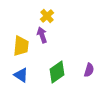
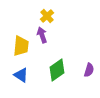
green diamond: moved 2 px up
